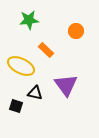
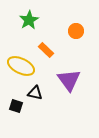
green star: rotated 24 degrees counterclockwise
purple triangle: moved 3 px right, 5 px up
